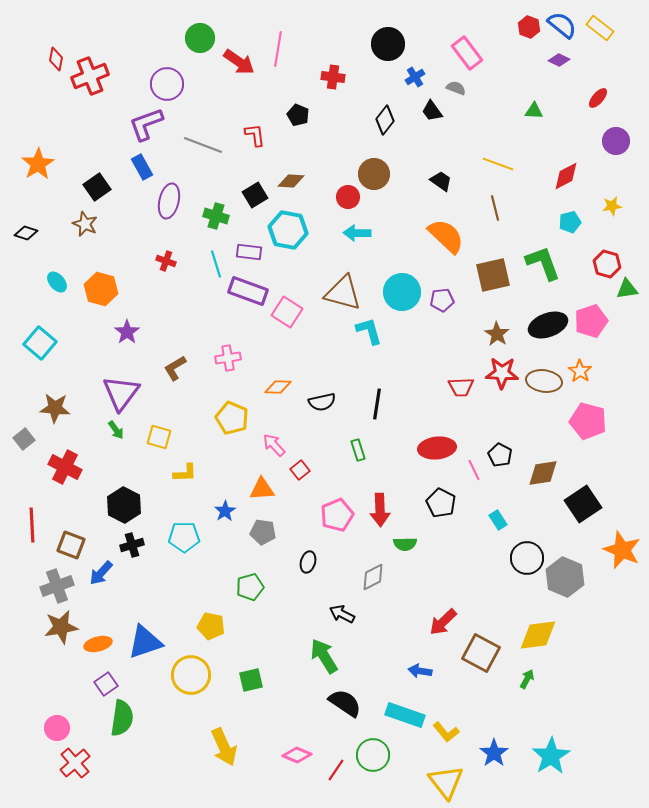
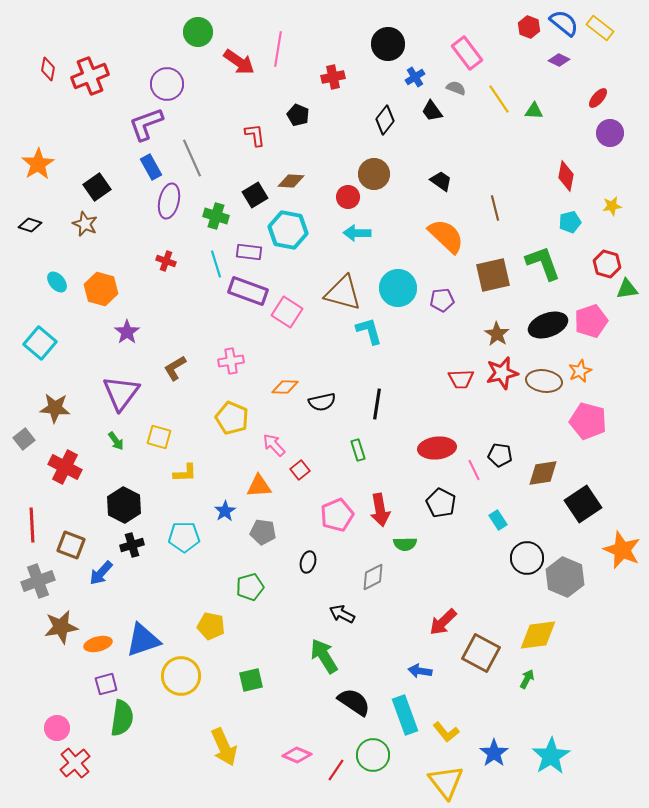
blue semicircle at (562, 25): moved 2 px right, 2 px up
green circle at (200, 38): moved 2 px left, 6 px up
red diamond at (56, 59): moved 8 px left, 10 px down
red cross at (333, 77): rotated 20 degrees counterclockwise
purple circle at (616, 141): moved 6 px left, 8 px up
gray line at (203, 145): moved 11 px left, 13 px down; rotated 45 degrees clockwise
yellow line at (498, 164): moved 1 px right, 65 px up; rotated 36 degrees clockwise
blue rectangle at (142, 167): moved 9 px right
red diamond at (566, 176): rotated 52 degrees counterclockwise
black diamond at (26, 233): moved 4 px right, 8 px up
cyan circle at (402, 292): moved 4 px left, 4 px up
pink cross at (228, 358): moved 3 px right, 3 px down
orange star at (580, 371): rotated 15 degrees clockwise
red star at (502, 373): rotated 16 degrees counterclockwise
orange diamond at (278, 387): moved 7 px right
red trapezoid at (461, 387): moved 8 px up
green arrow at (116, 430): moved 11 px down
black pentagon at (500, 455): rotated 20 degrees counterclockwise
orange triangle at (262, 489): moved 3 px left, 3 px up
red arrow at (380, 510): rotated 8 degrees counterclockwise
gray cross at (57, 586): moved 19 px left, 5 px up
blue triangle at (145, 642): moved 2 px left, 2 px up
yellow circle at (191, 675): moved 10 px left, 1 px down
purple square at (106, 684): rotated 20 degrees clockwise
black semicircle at (345, 703): moved 9 px right, 1 px up
cyan rectangle at (405, 715): rotated 51 degrees clockwise
